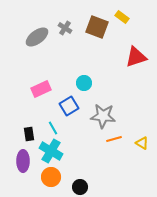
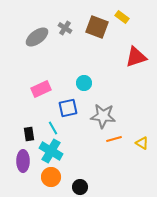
blue square: moved 1 px left, 2 px down; rotated 18 degrees clockwise
